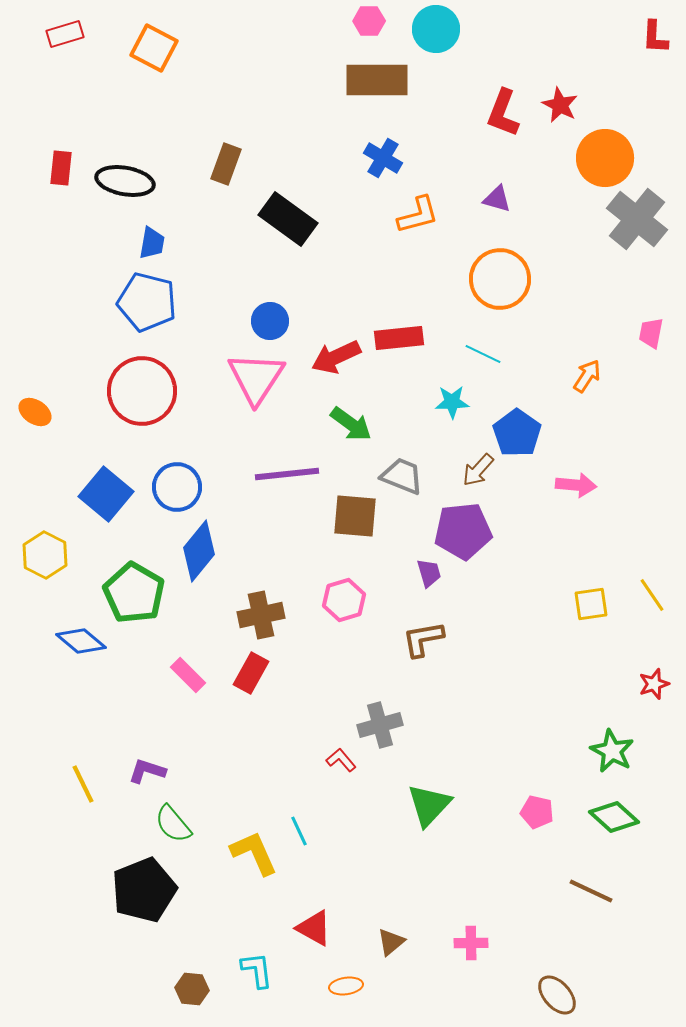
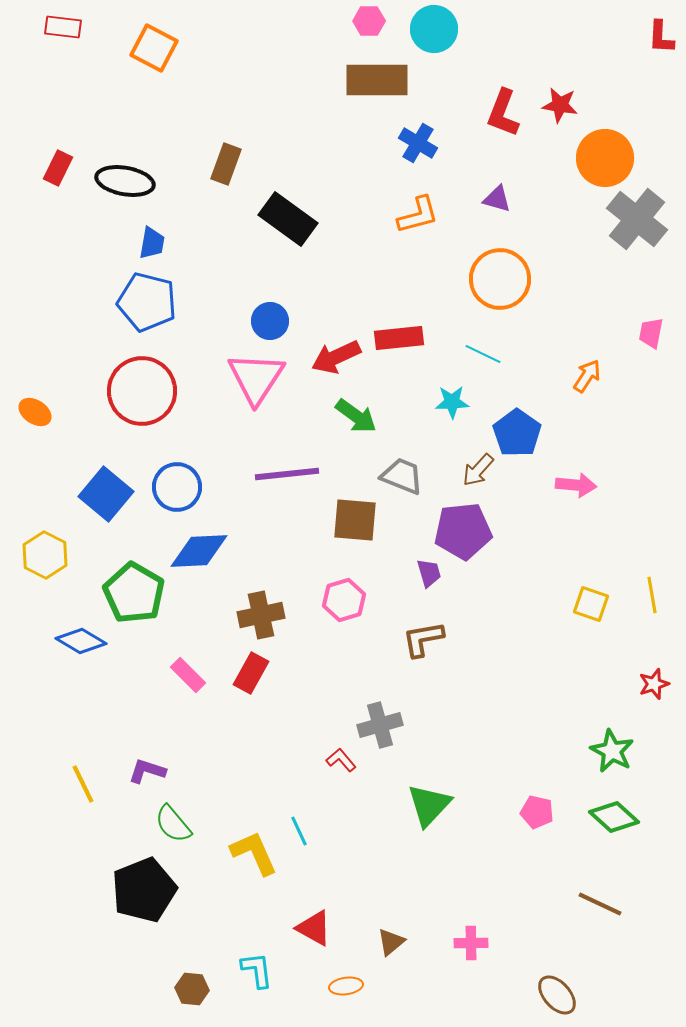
cyan circle at (436, 29): moved 2 px left
red rectangle at (65, 34): moved 2 px left, 7 px up; rotated 24 degrees clockwise
red L-shape at (655, 37): moved 6 px right
red star at (560, 105): rotated 18 degrees counterclockwise
blue cross at (383, 158): moved 35 px right, 15 px up
red rectangle at (61, 168): moved 3 px left; rotated 20 degrees clockwise
green arrow at (351, 424): moved 5 px right, 8 px up
brown square at (355, 516): moved 4 px down
blue diamond at (199, 551): rotated 48 degrees clockwise
yellow line at (652, 595): rotated 24 degrees clockwise
yellow square at (591, 604): rotated 27 degrees clockwise
blue diamond at (81, 641): rotated 9 degrees counterclockwise
brown line at (591, 891): moved 9 px right, 13 px down
